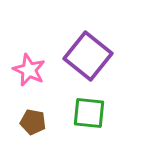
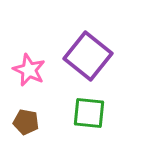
brown pentagon: moved 7 px left
